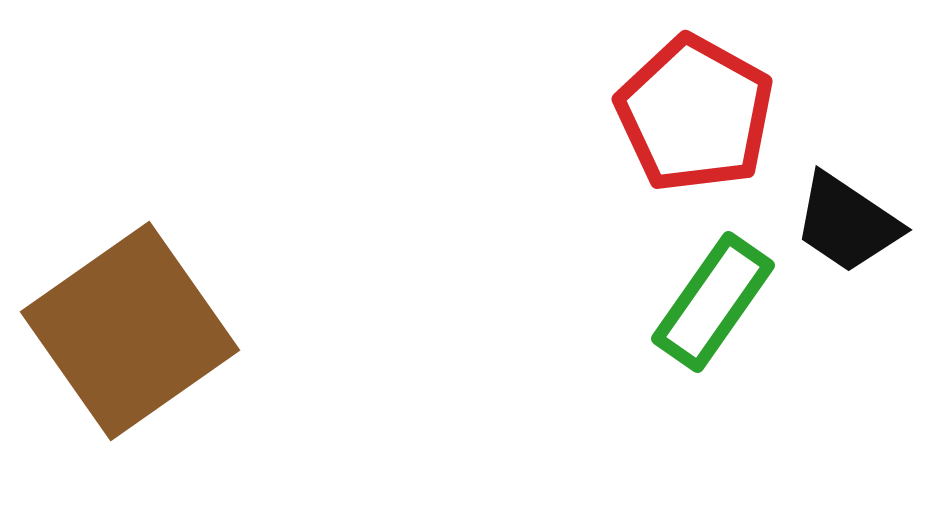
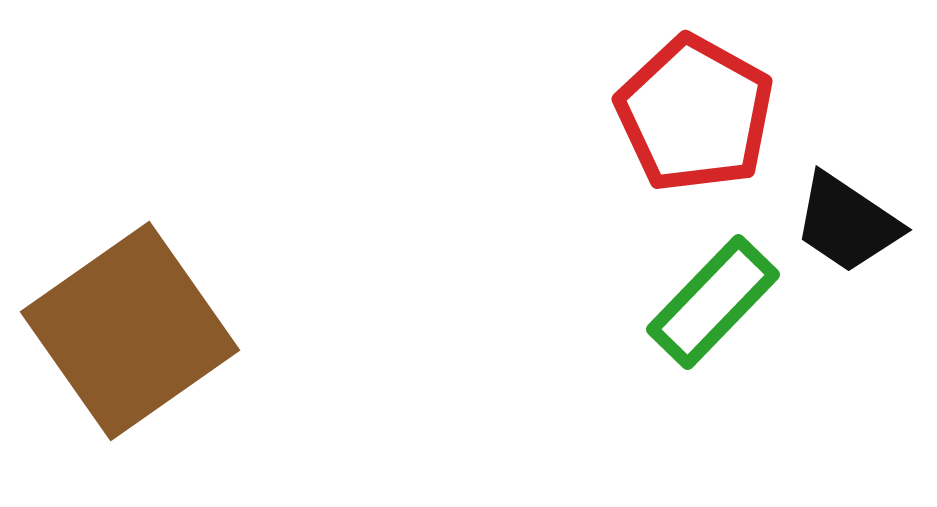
green rectangle: rotated 9 degrees clockwise
